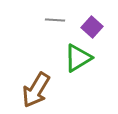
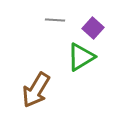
purple square: moved 1 px right, 1 px down
green triangle: moved 3 px right, 1 px up
